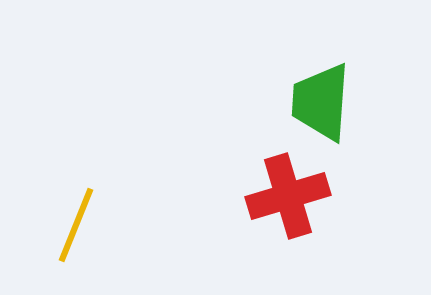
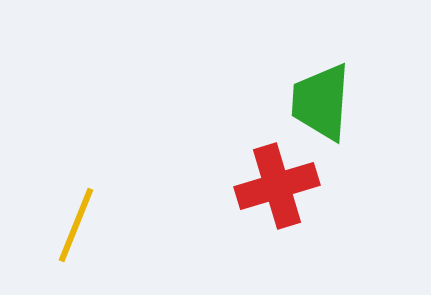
red cross: moved 11 px left, 10 px up
